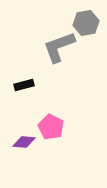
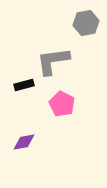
gray L-shape: moved 6 px left, 14 px down; rotated 12 degrees clockwise
pink pentagon: moved 11 px right, 23 px up
purple diamond: rotated 15 degrees counterclockwise
